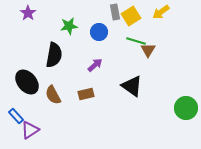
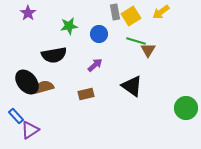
blue circle: moved 2 px down
black semicircle: rotated 70 degrees clockwise
brown semicircle: moved 9 px left, 8 px up; rotated 102 degrees clockwise
